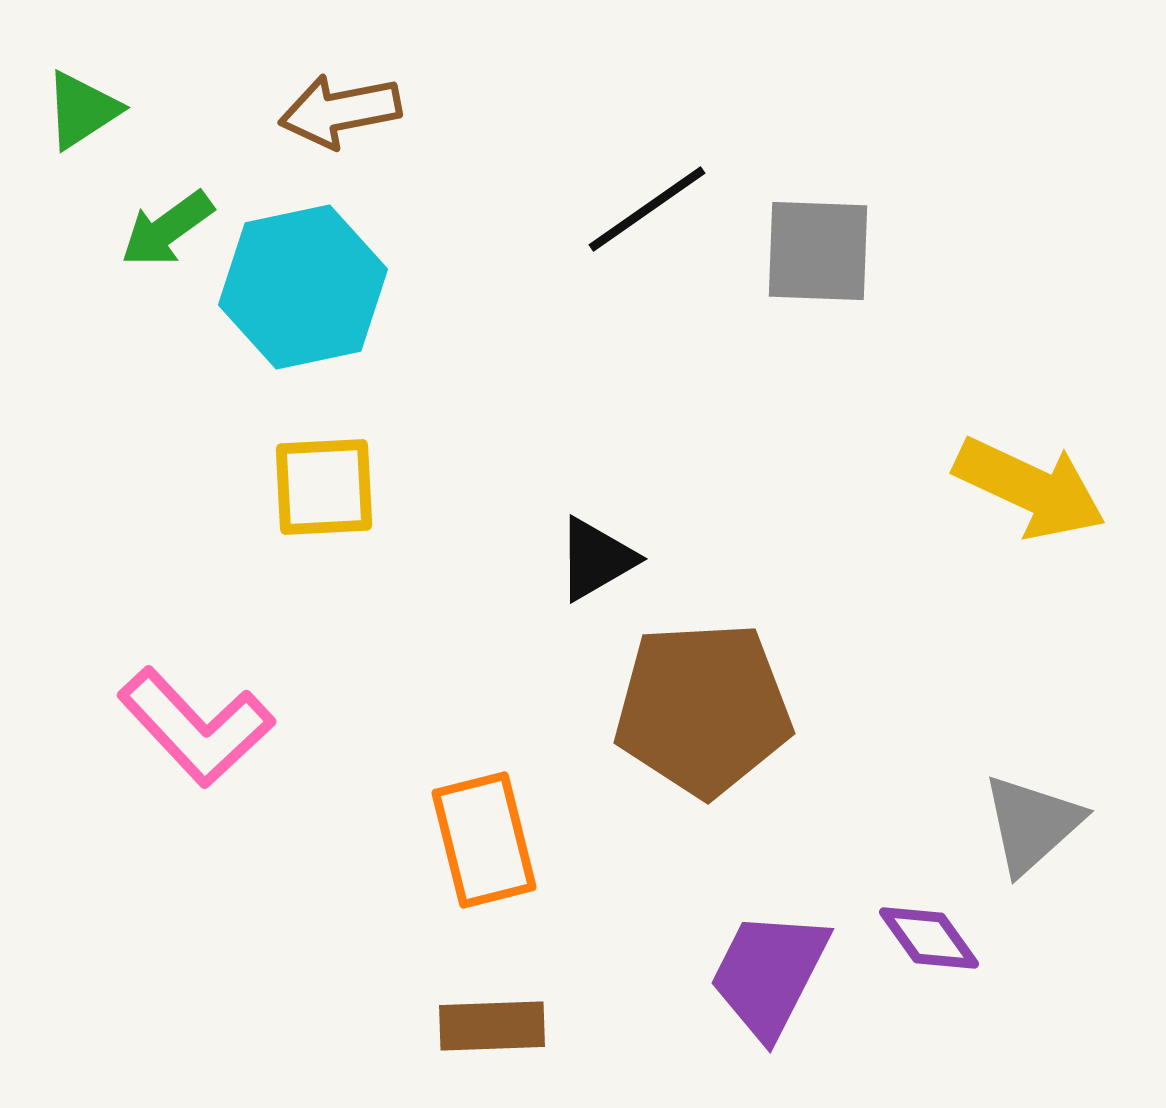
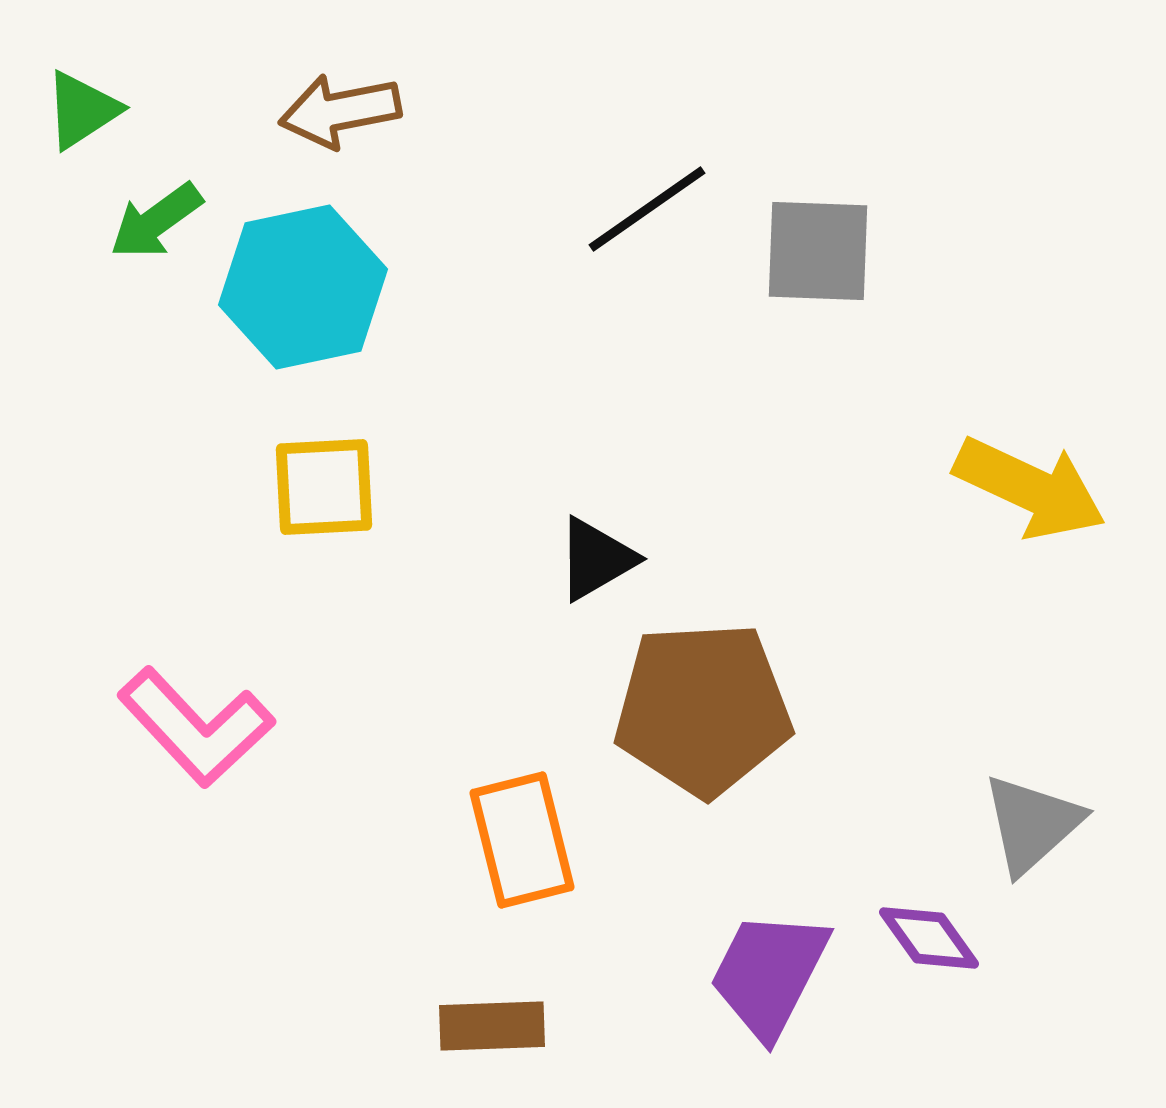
green arrow: moved 11 px left, 8 px up
orange rectangle: moved 38 px right
